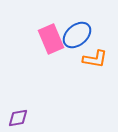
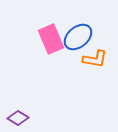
blue ellipse: moved 1 px right, 2 px down
purple diamond: rotated 40 degrees clockwise
